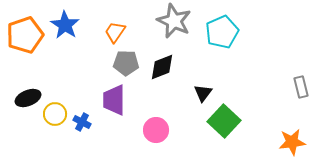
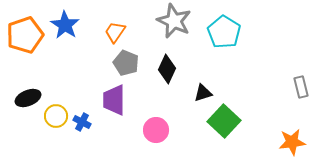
cyan pentagon: moved 2 px right; rotated 16 degrees counterclockwise
gray pentagon: rotated 20 degrees clockwise
black diamond: moved 5 px right, 2 px down; rotated 44 degrees counterclockwise
black triangle: rotated 36 degrees clockwise
yellow circle: moved 1 px right, 2 px down
